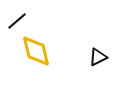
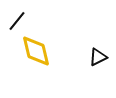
black line: rotated 10 degrees counterclockwise
